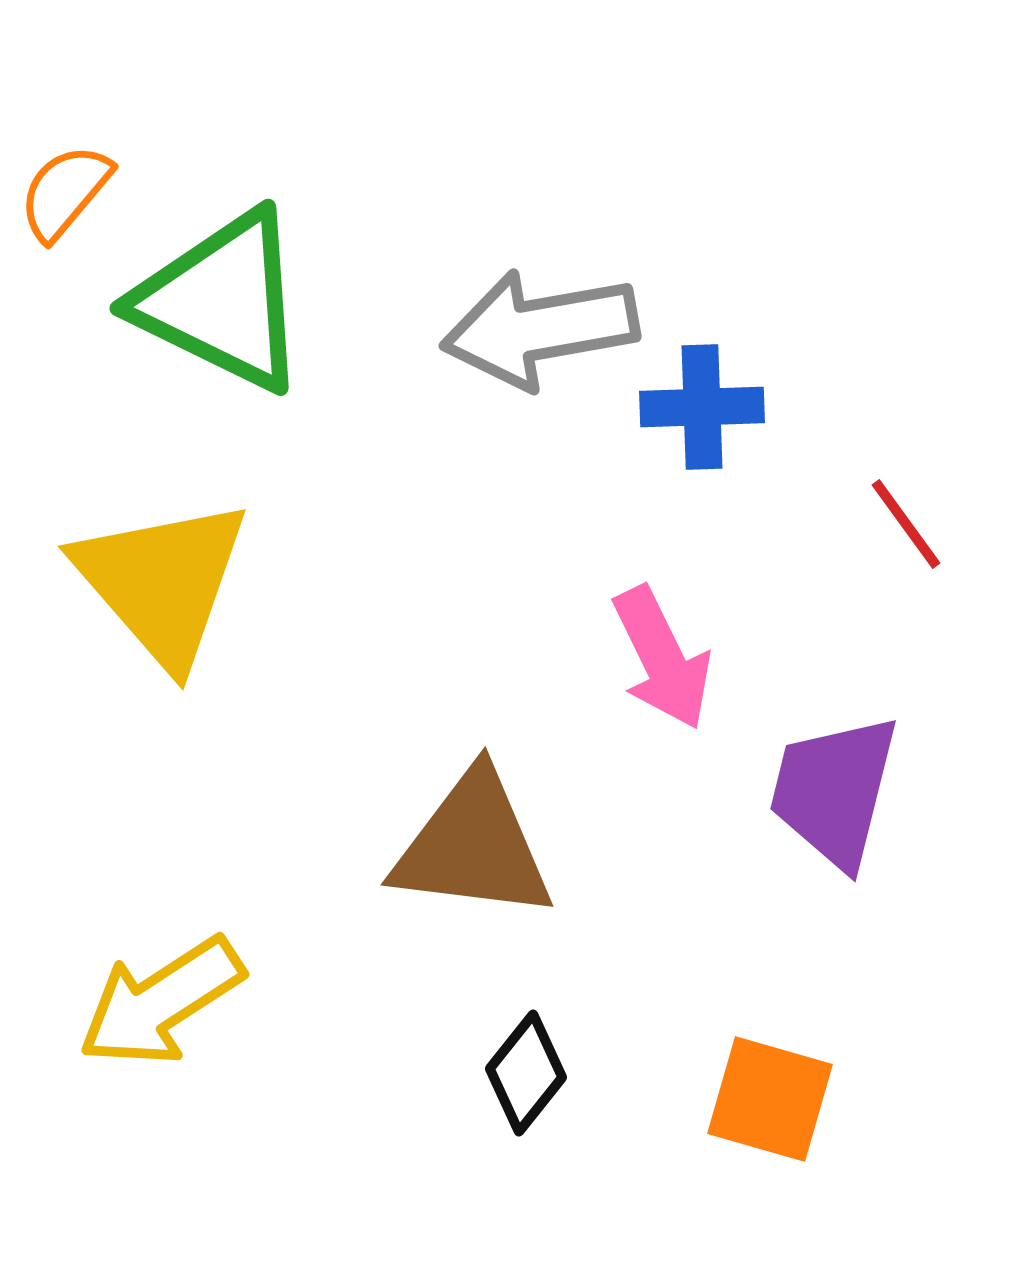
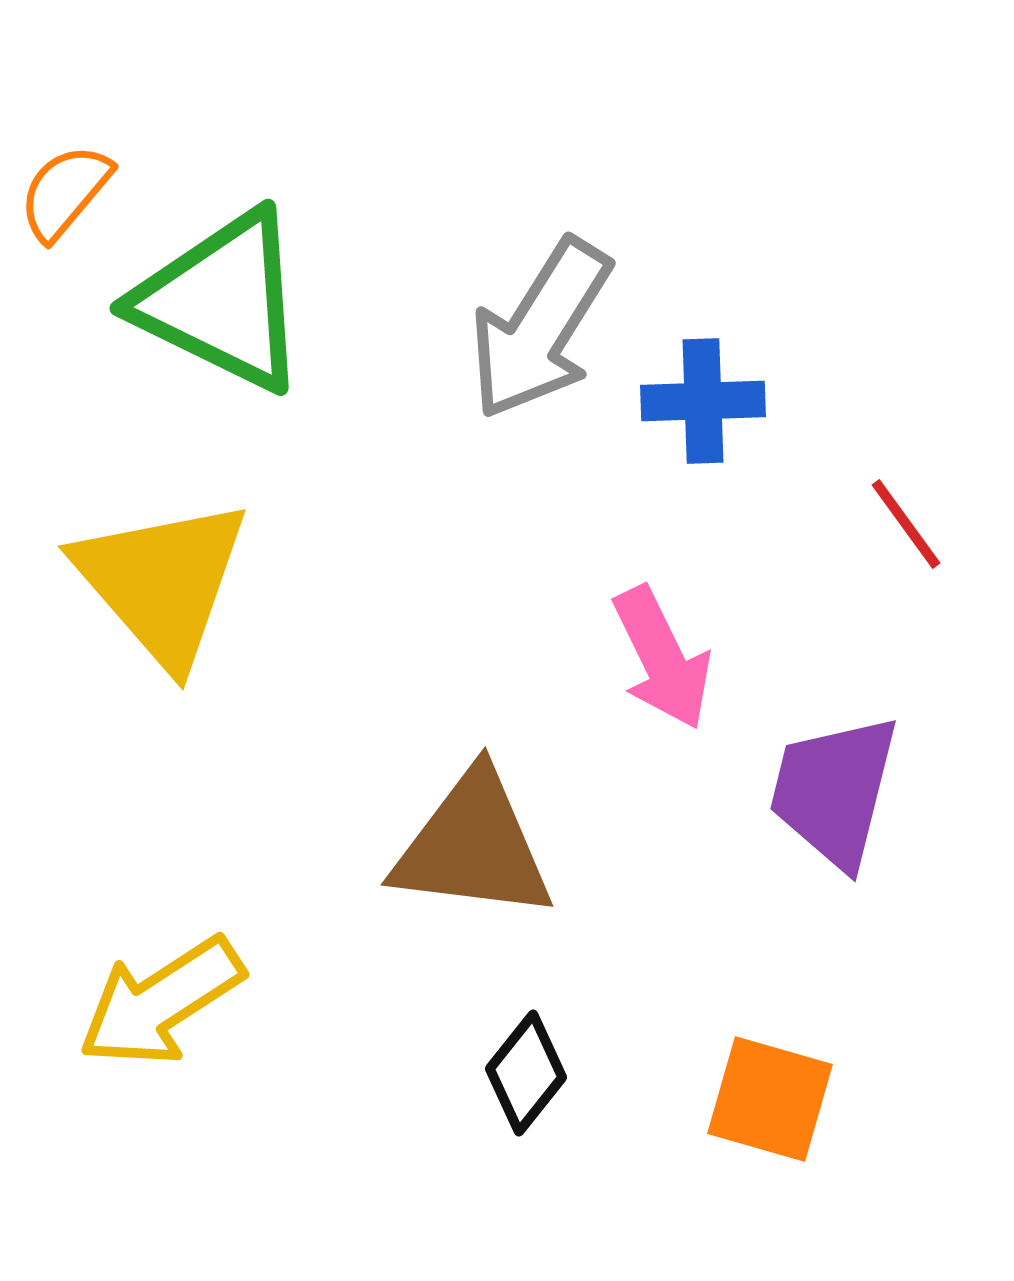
gray arrow: rotated 48 degrees counterclockwise
blue cross: moved 1 px right, 6 px up
